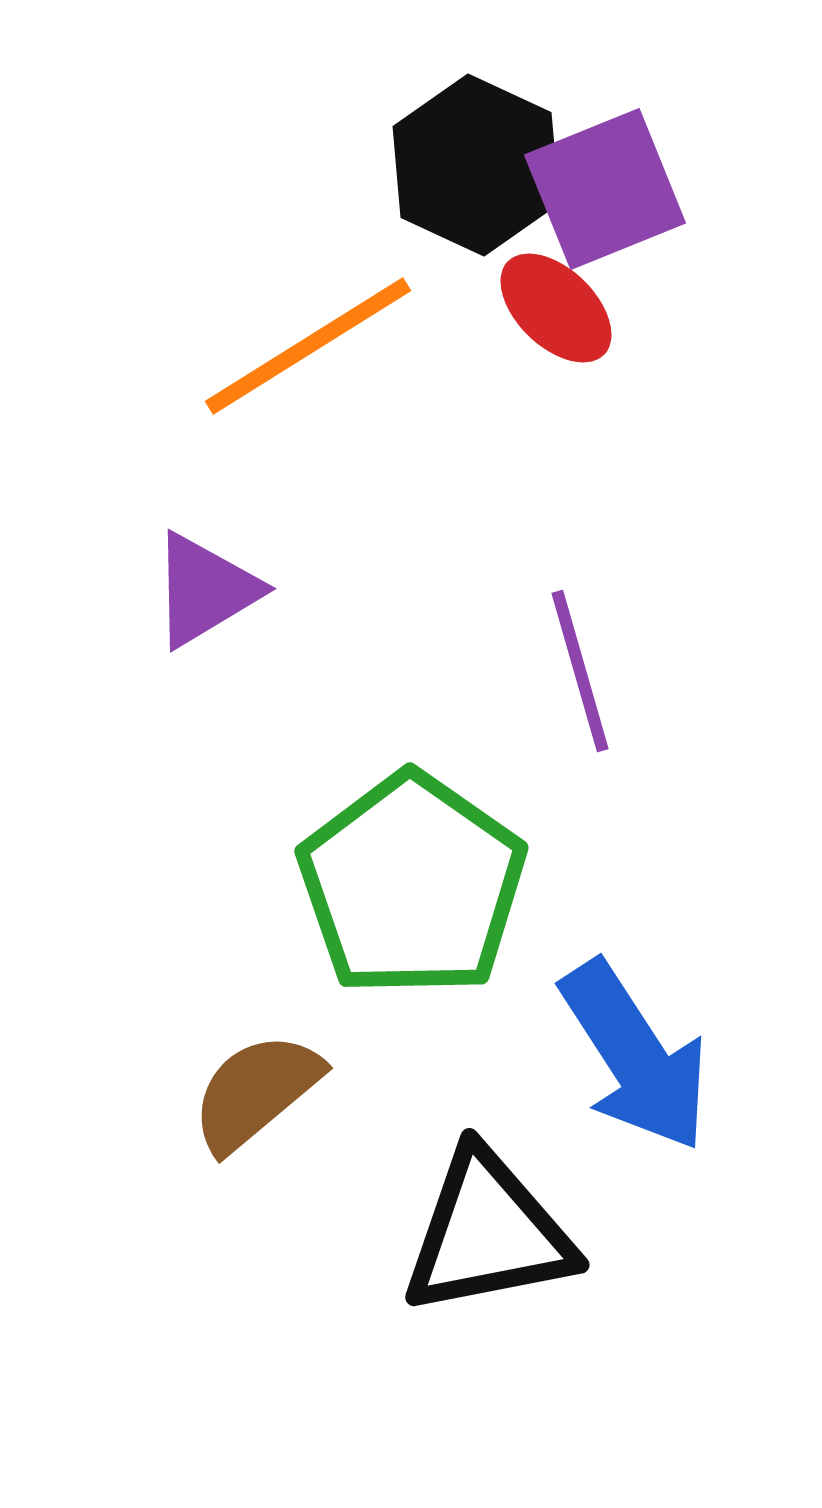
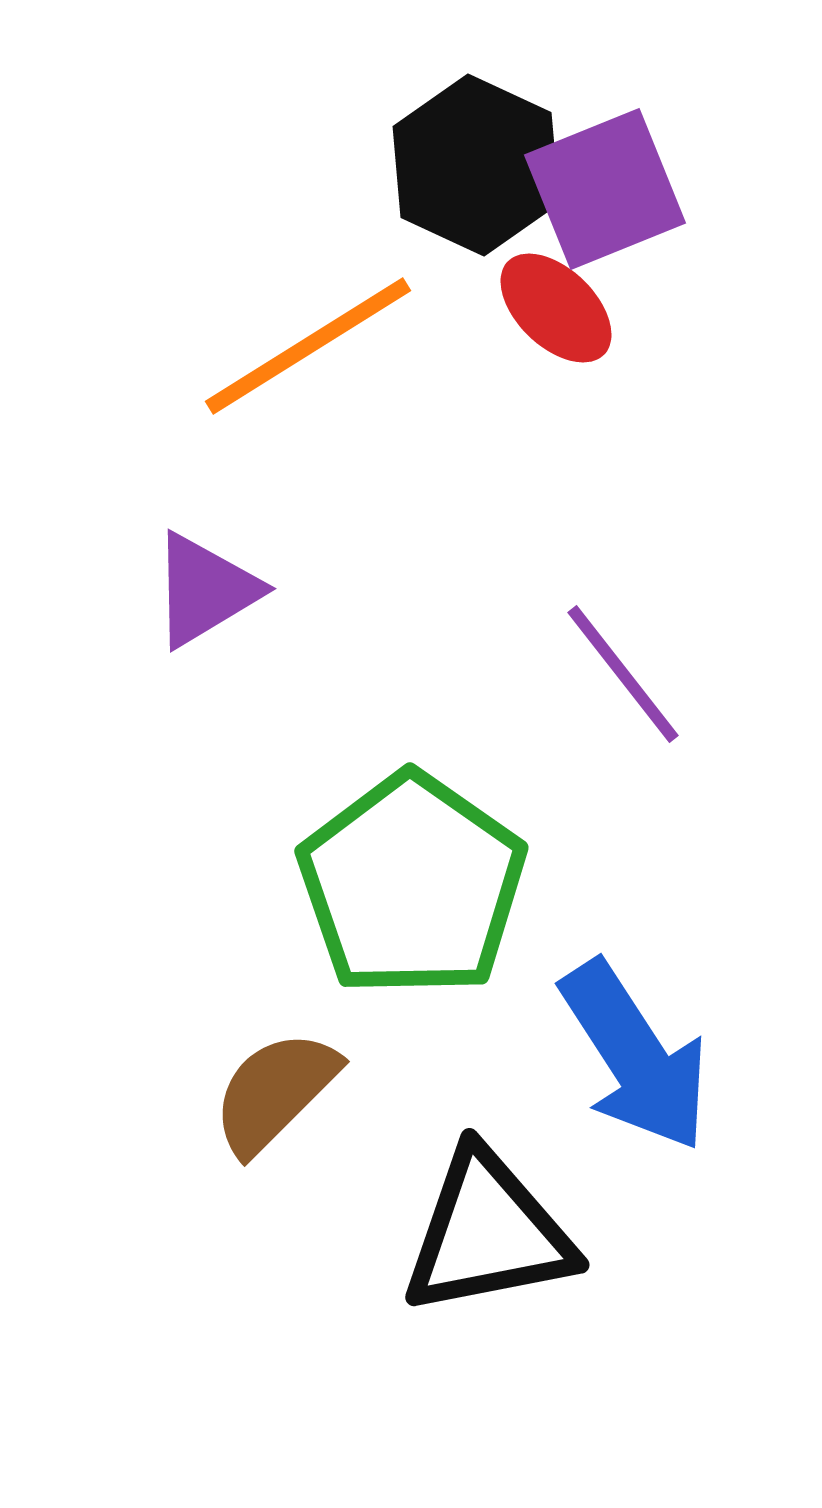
purple line: moved 43 px right, 3 px down; rotated 22 degrees counterclockwise
brown semicircle: moved 19 px right; rotated 5 degrees counterclockwise
